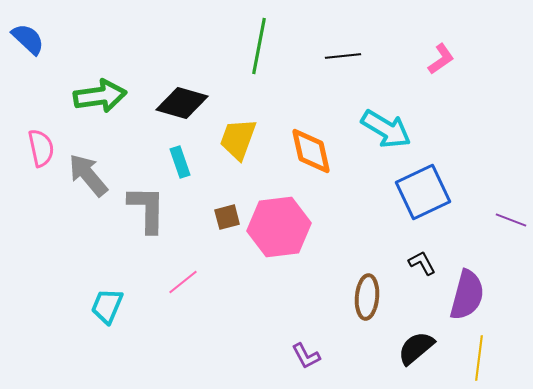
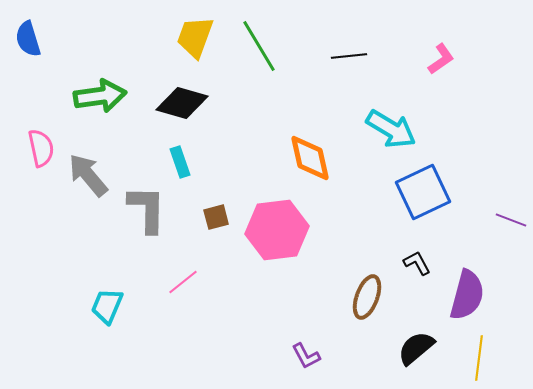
blue semicircle: rotated 150 degrees counterclockwise
green line: rotated 42 degrees counterclockwise
black line: moved 6 px right
cyan arrow: moved 5 px right
yellow trapezoid: moved 43 px left, 102 px up
orange diamond: moved 1 px left, 7 px down
brown square: moved 11 px left
pink hexagon: moved 2 px left, 3 px down
black L-shape: moved 5 px left
brown ellipse: rotated 15 degrees clockwise
